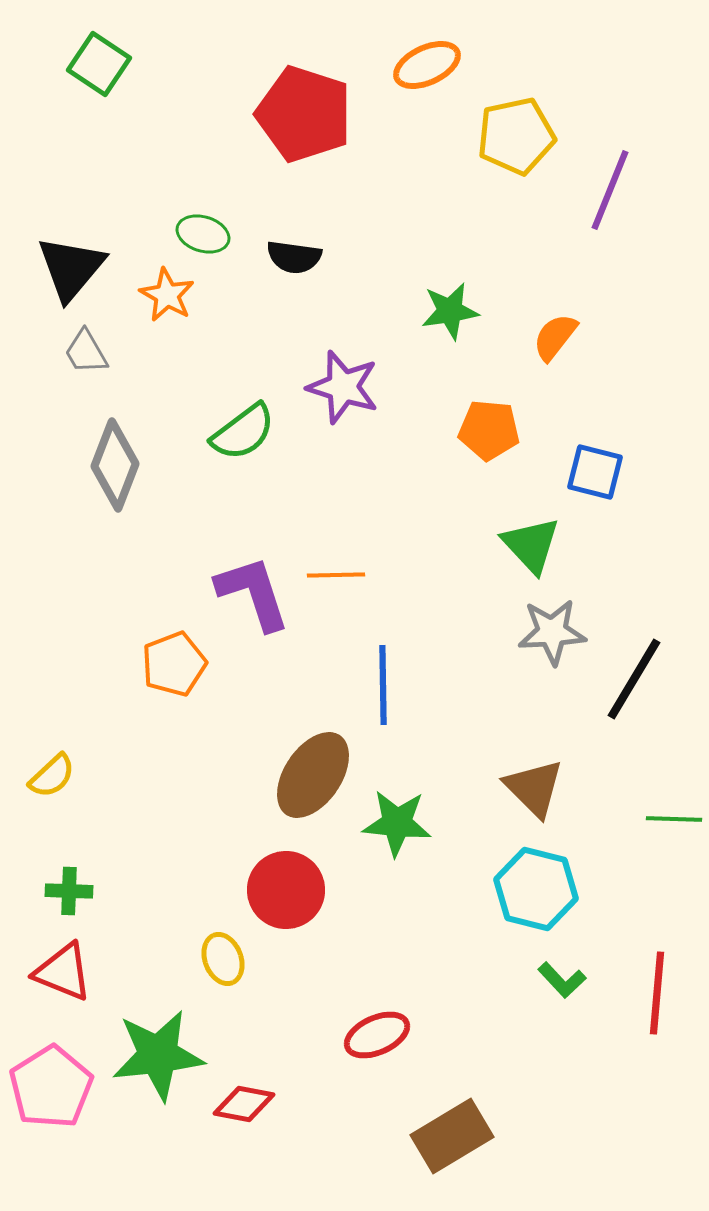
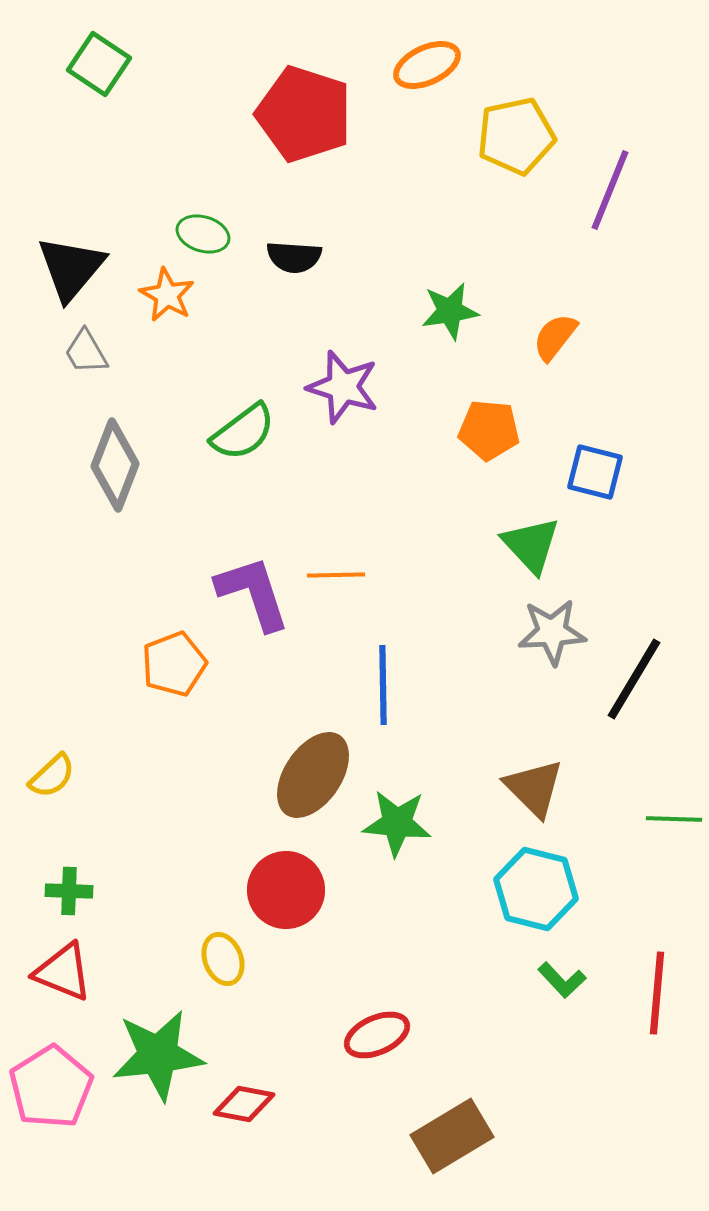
black semicircle at (294, 257): rotated 4 degrees counterclockwise
